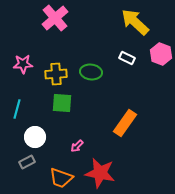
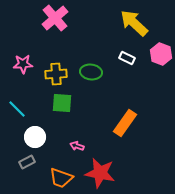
yellow arrow: moved 1 px left, 1 px down
cyan line: rotated 60 degrees counterclockwise
pink arrow: rotated 64 degrees clockwise
